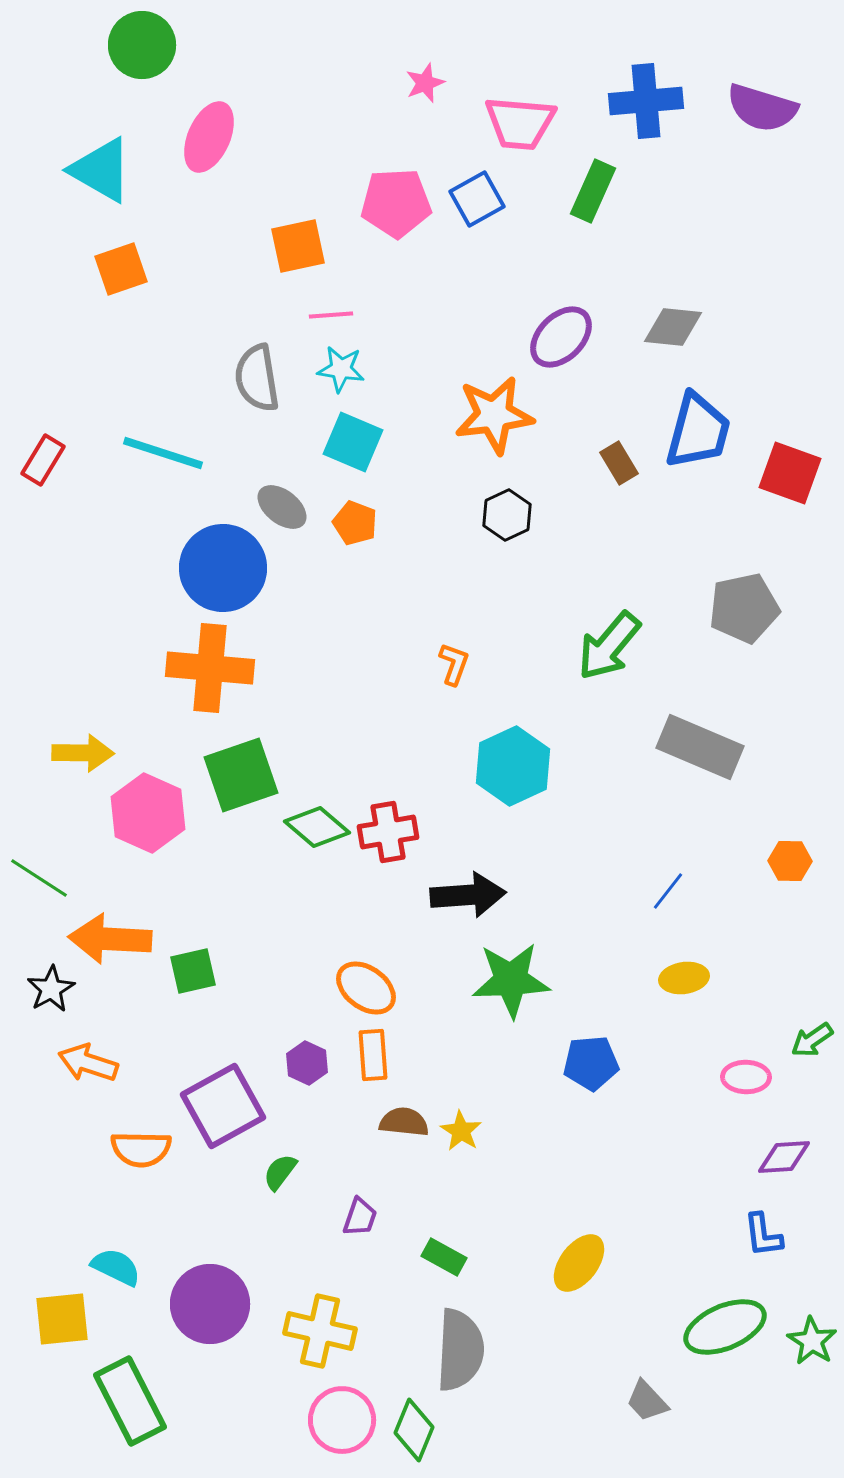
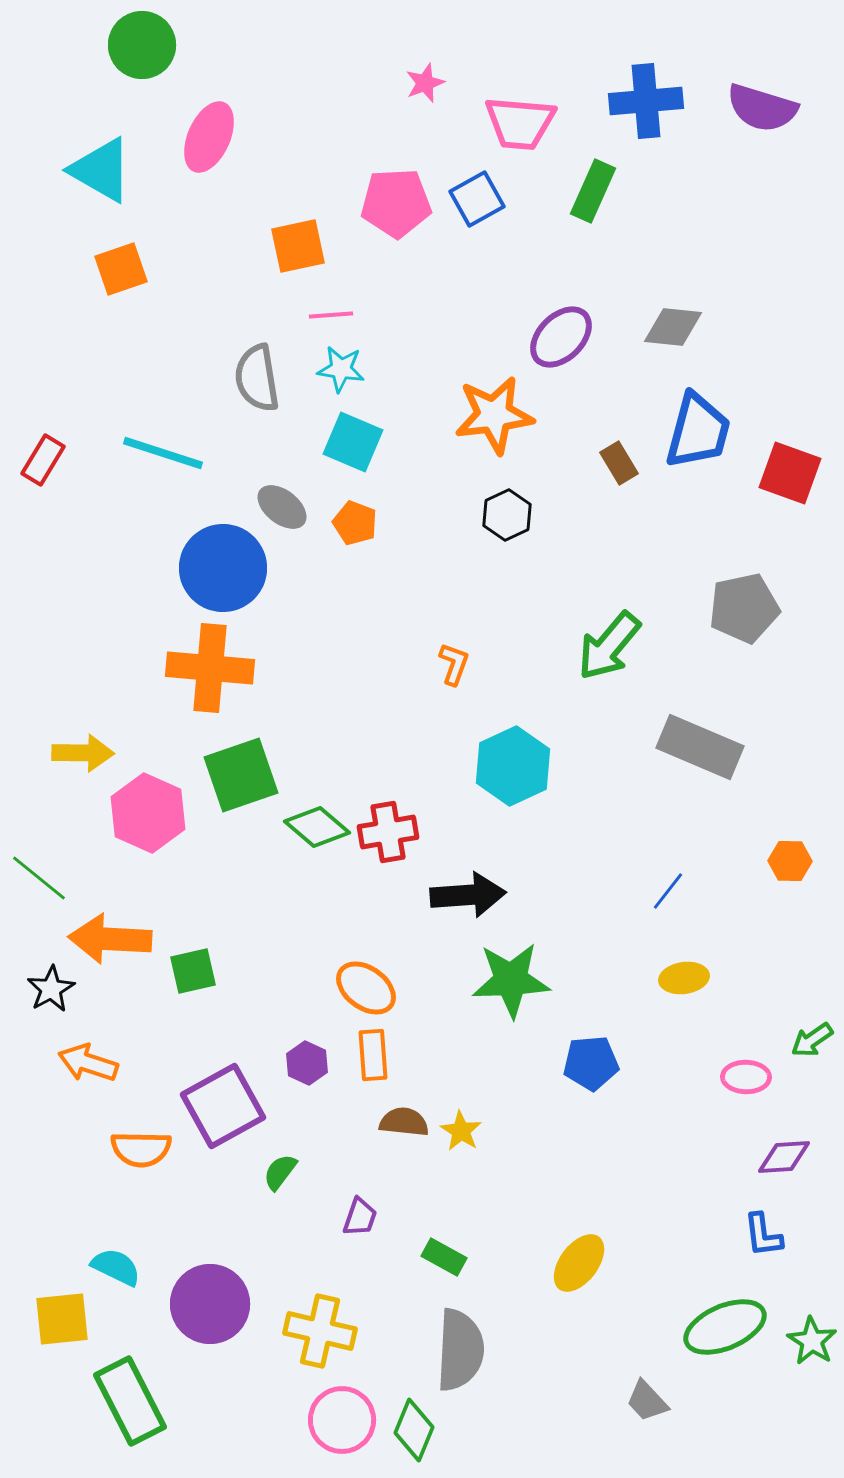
green line at (39, 878): rotated 6 degrees clockwise
